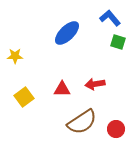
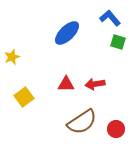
yellow star: moved 3 px left, 1 px down; rotated 21 degrees counterclockwise
red triangle: moved 4 px right, 5 px up
